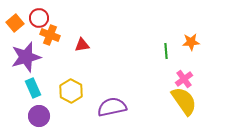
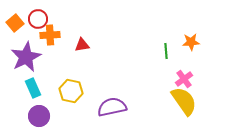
red circle: moved 1 px left, 1 px down
orange cross: rotated 24 degrees counterclockwise
purple star: rotated 12 degrees counterclockwise
yellow hexagon: rotated 15 degrees counterclockwise
